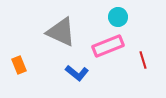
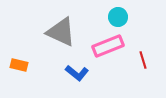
orange rectangle: rotated 54 degrees counterclockwise
